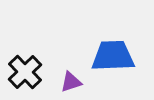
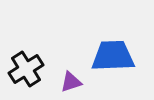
black cross: moved 1 px right, 3 px up; rotated 12 degrees clockwise
